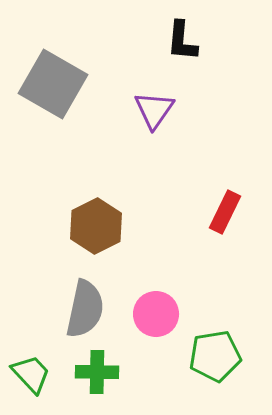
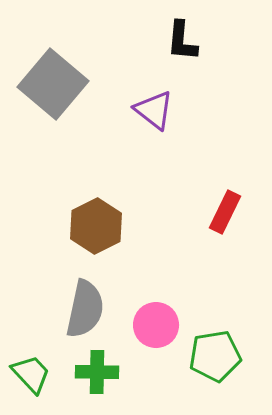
gray square: rotated 10 degrees clockwise
purple triangle: rotated 27 degrees counterclockwise
pink circle: moved 11 px down
